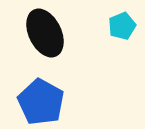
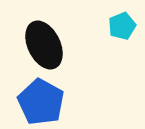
black ellipse: moved 1 px left, 12 px down
